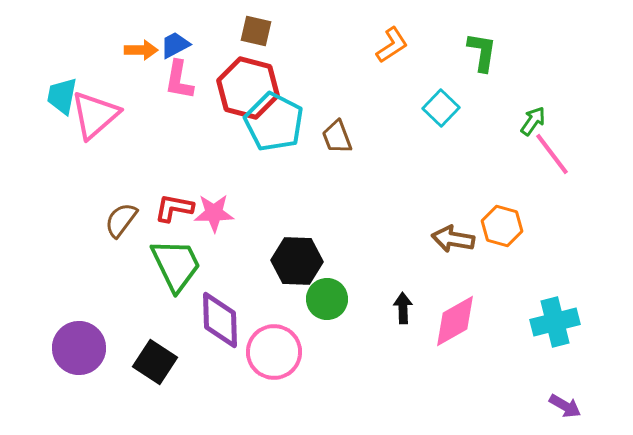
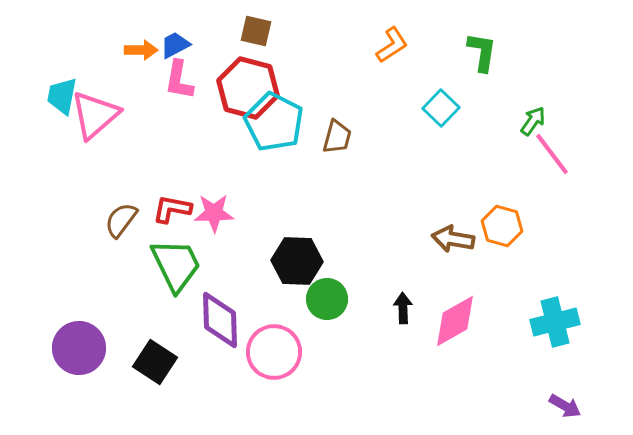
brown trapezoid: rotated 144 degrees counterclockwise
red L-shape: moved 2 px left, 1 px down
